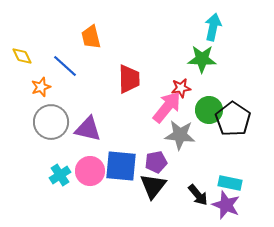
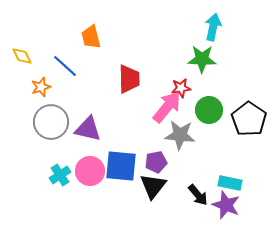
black pentagon: moved 16 px right
